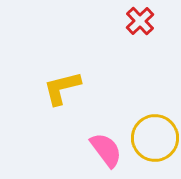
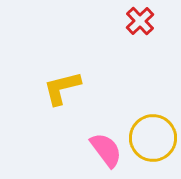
yellow circle: moved 2 px left
